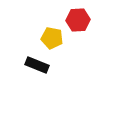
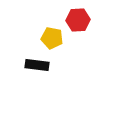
black rectangle: rotated 15 degrees counterclockwise
